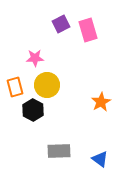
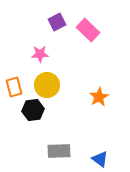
purple square: moved 4 px left, 2 px up
pink rectangle: rotated 30 degrees counterclockwise
pink star: moved 5 px right, 4 px up
orange rectangle: moved 1 px left
orange star: moved 2 px left, 5 px up
black hexagon: rotated 25 degrees clockwise
